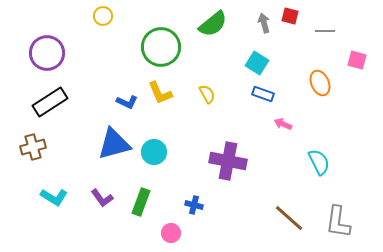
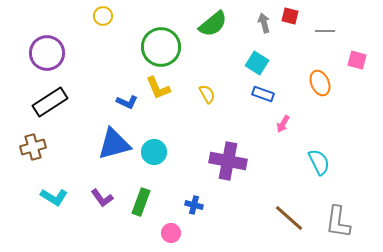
yellow L-shape: moved 2 px left, 5 px up
pink arrow: rotated 84 degrees counterclockwise
